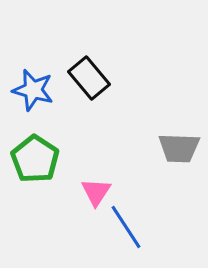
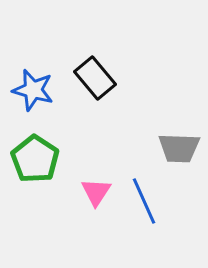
black rectangle: moved 6 px right
blue line: moved 18 px right, 26 px up; rotated 9 degrees clockwise
